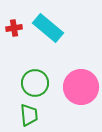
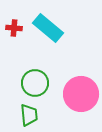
red cross: rotated 14 degrees clockwise
pink circle: moved 7 px down
